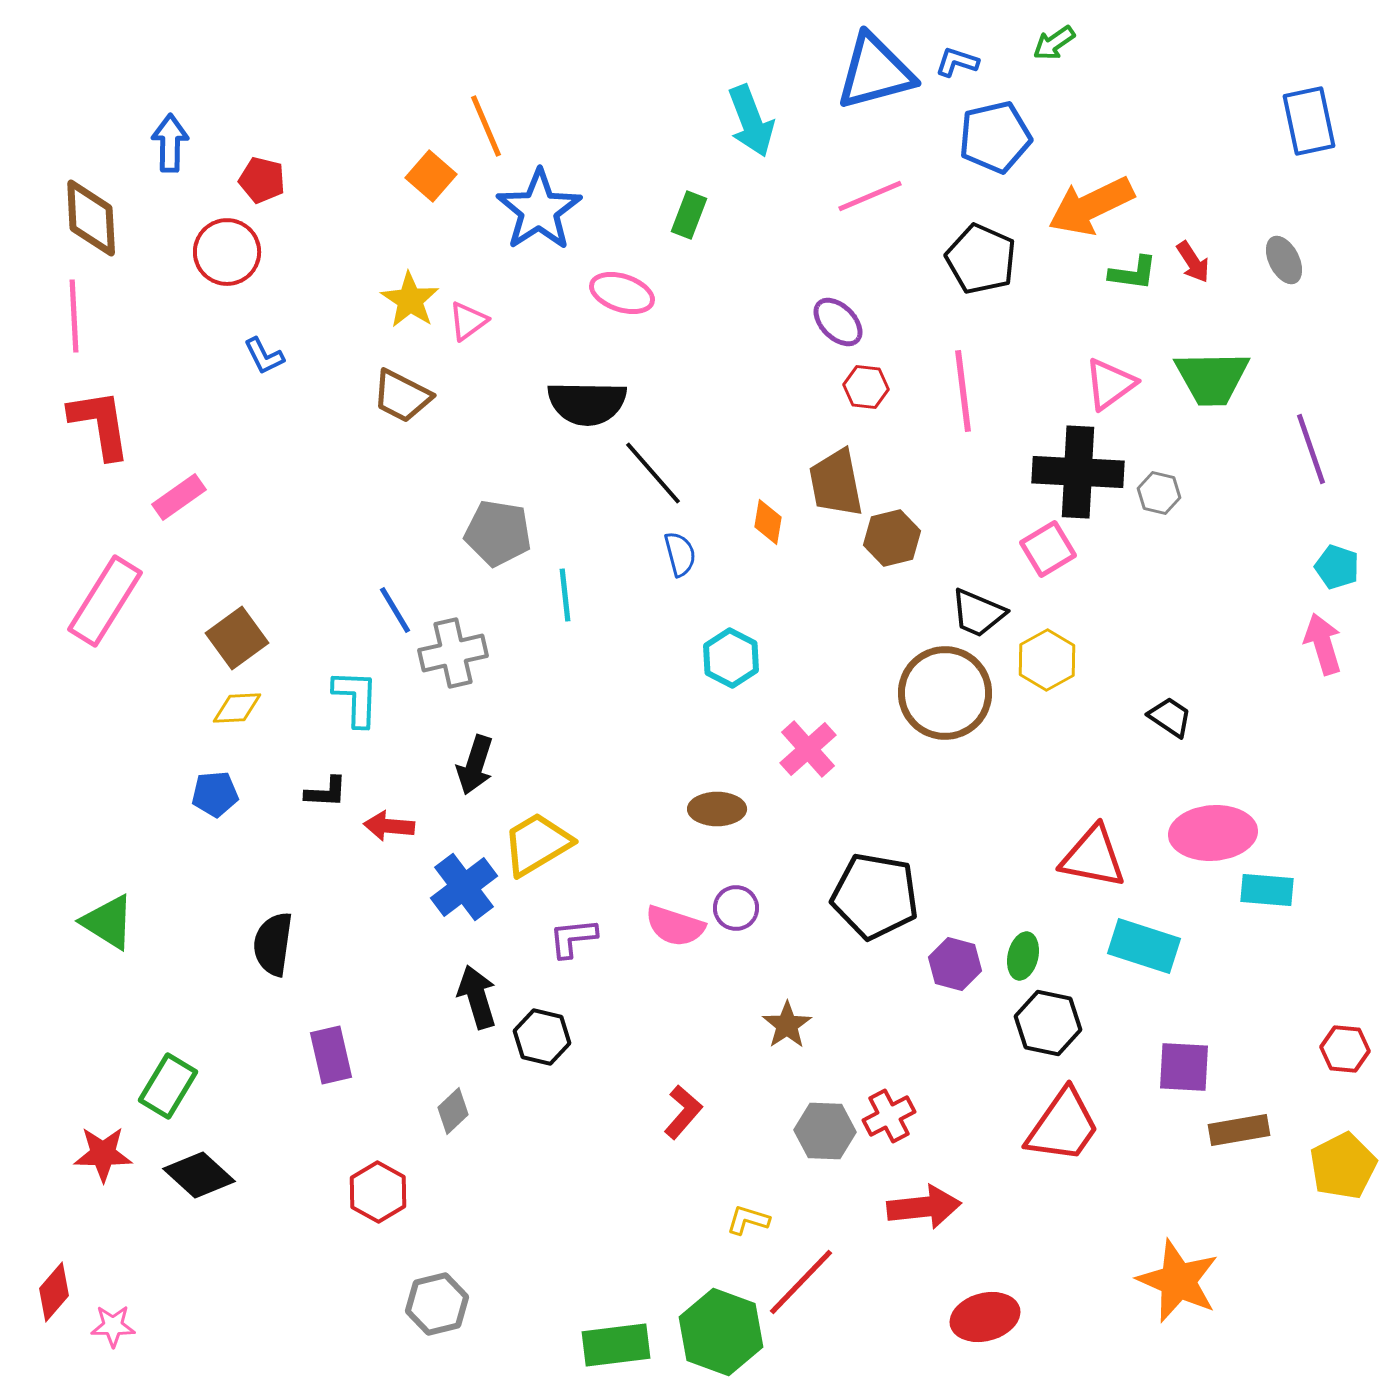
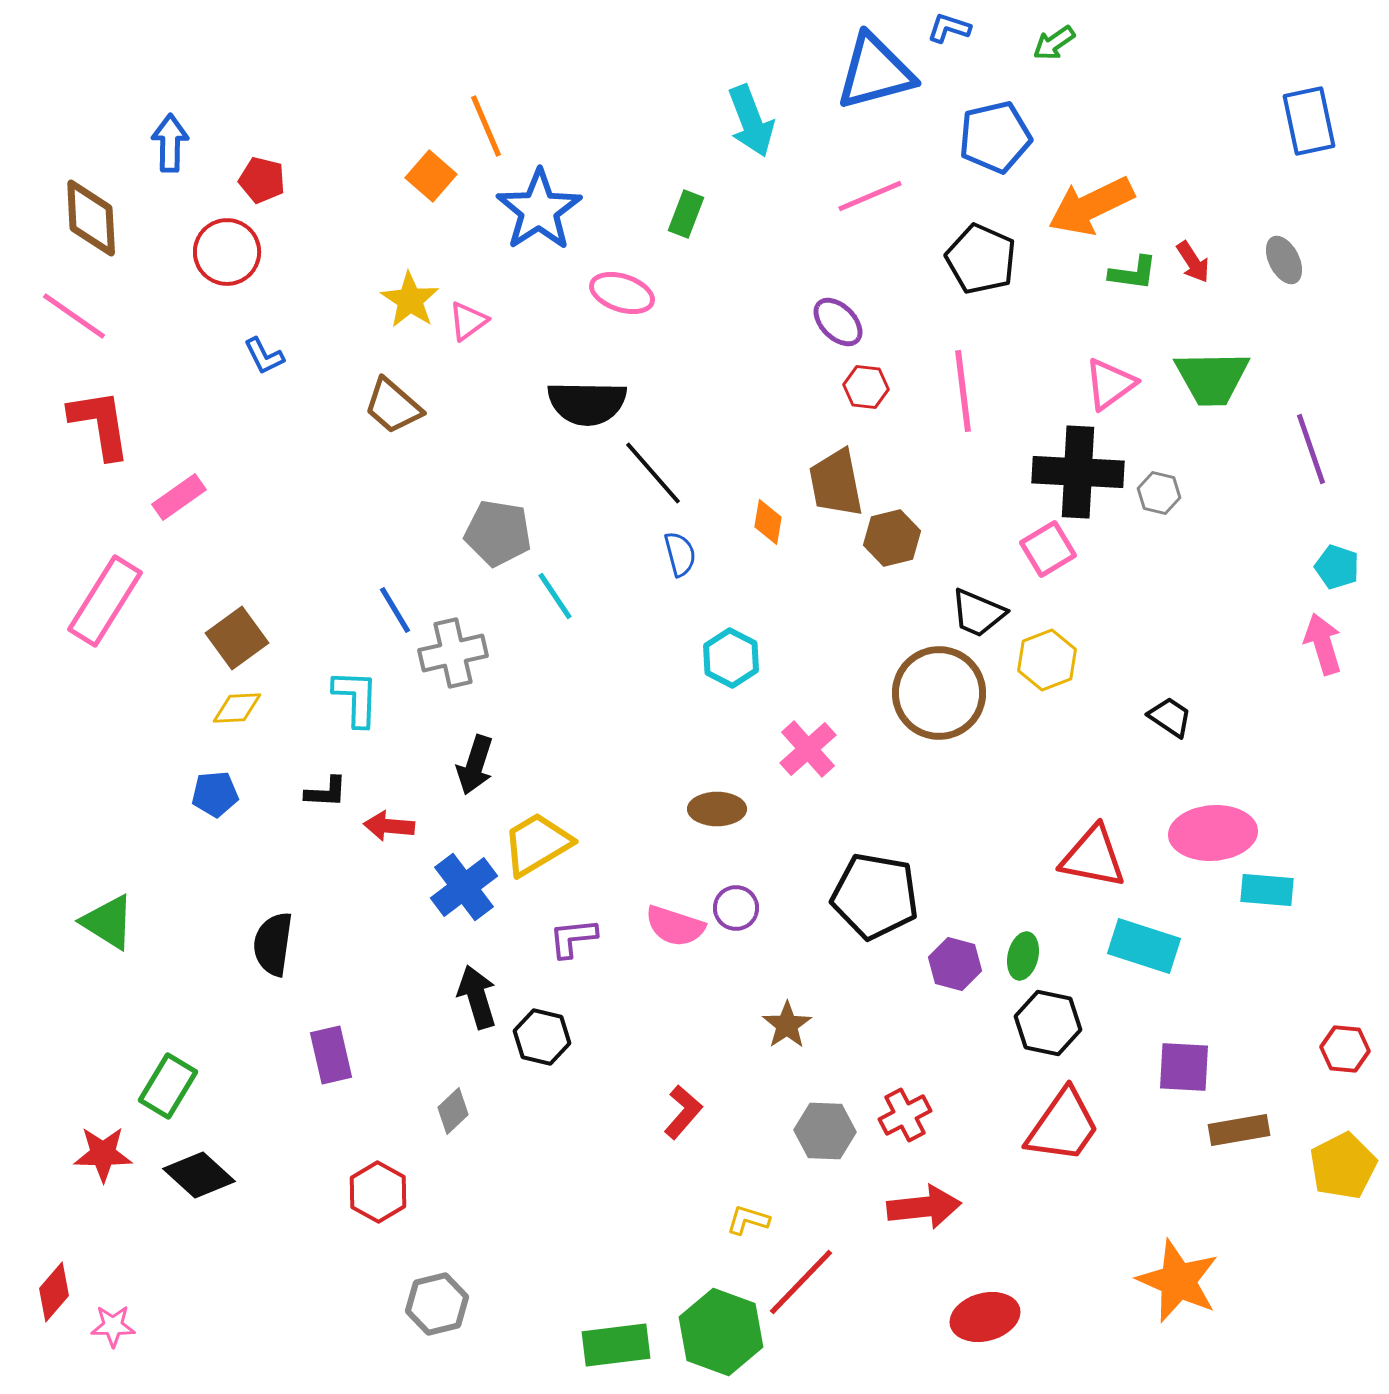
blue L-shape at (957, 62): moved 8 px left, 34 px up
green rectangle at (689, 215): moved 3 px left, 1 px up
pink line at (74, 316): rotated 52 degrees counterclockwise
brown trapezoid at (402, 396): moved 9 px left, 10 px down; rotated 14 degrees clockwise
cyan line at (565, 595): moved 10 px left, 1 px down; rotated 28 degrees counterclockwise
yellow hexagon at (1047, 660): rotated 8 degrees clockwise
brown circle at (945, 693): moved 6 px left
red cross at (889, 1116): moved 16 px right, 1 px up
